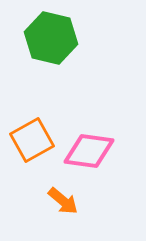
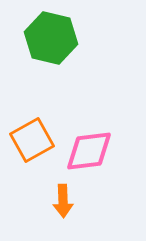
pink diamond: rotated 15 degrees counterclockwise
orange arrow: rotated 48 degrees clockwise
